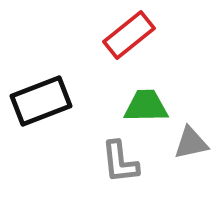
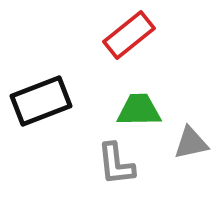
green trapezoid: moved 7 px left, 4 px down
gray L-shape: moved 4 px left, 2 px down
